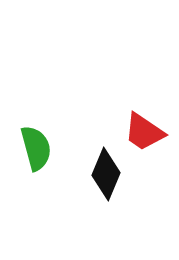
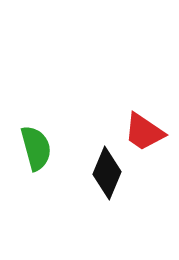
black diamond: moved 1 px right, 1 px up
